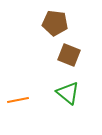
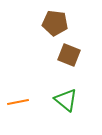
green triangle: moved 2 px left, 7 px down
orange line: moved 2 px down
